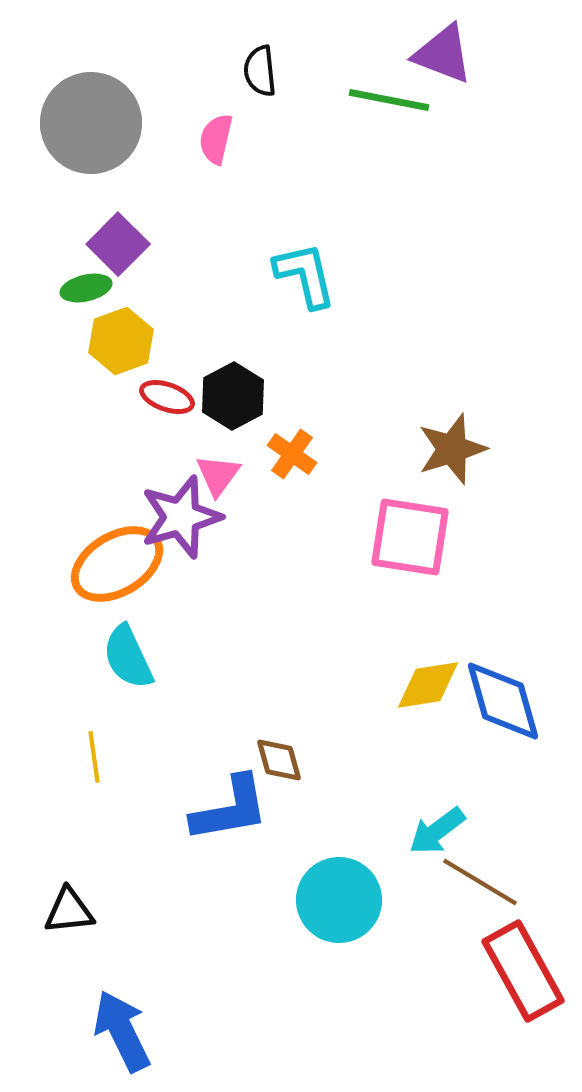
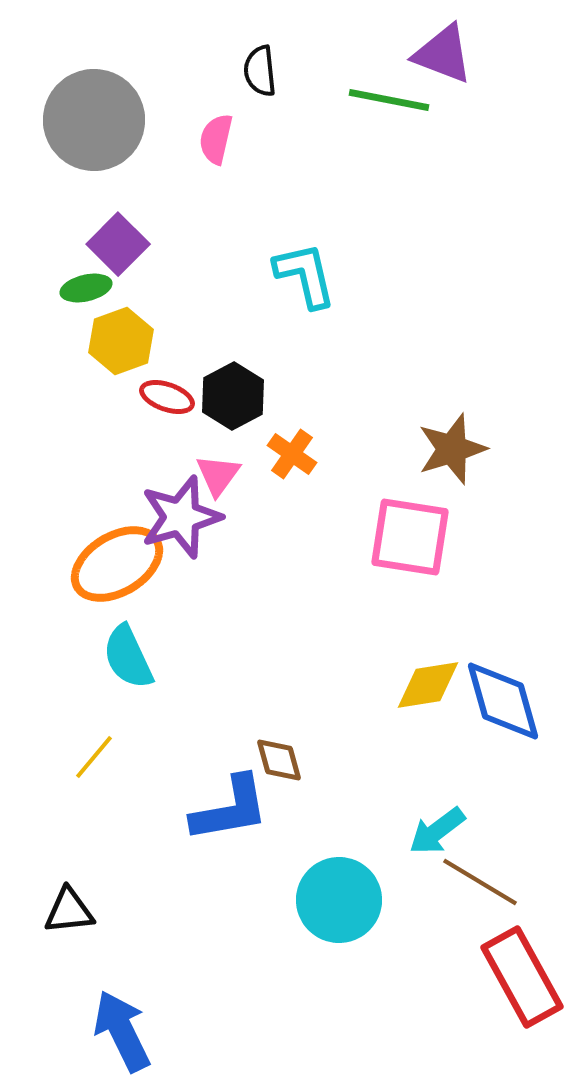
gray circle: moved 3 px right, 3 px up
yellow line: rotated 48 degrees clockwise
red rectangle: moved 1 px left, 6 px down
